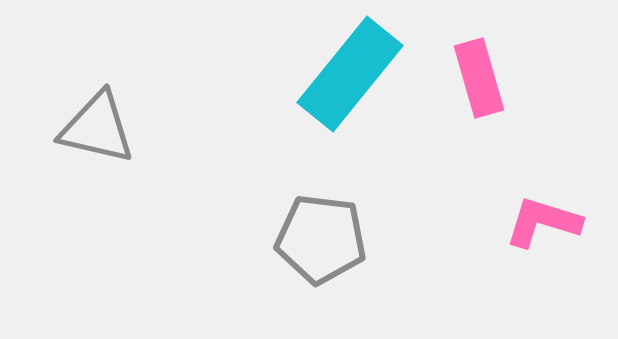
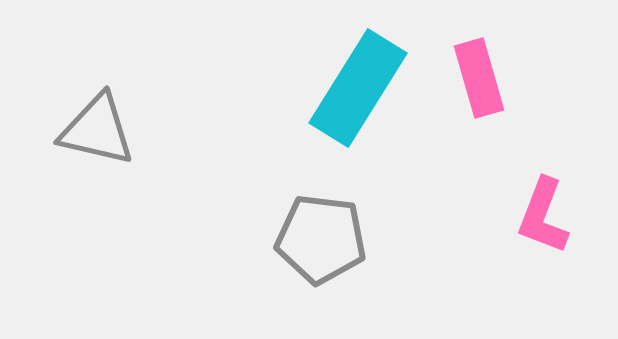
cyan rectangle: moved 8 px right, 14 px down; rotated 7 degrees counterclockwise
gray triangle: moved 2 px down
pink L-shape: moved 6 px up; rotated 86 degrees counterclockwise
